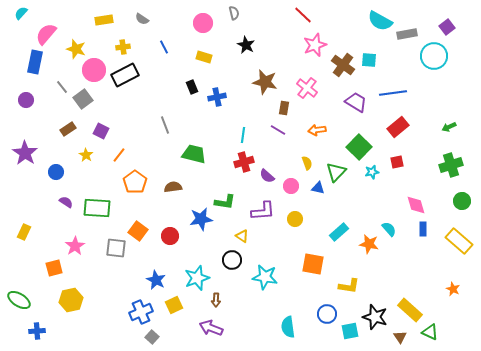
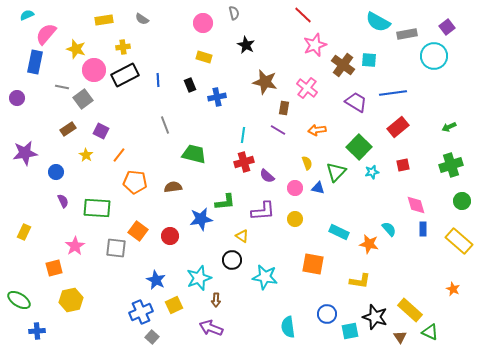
cyan semicircle at (21, 13): moved 6 px right, 2 px down; rotated 24 degrees clockwise
cyan semicircle at (380, 21): moved 2 px left, 1 px down
blue line at (164, 47): moved 6 px left, 33 px down; rotated 24 degrees clockwise
gray line at (62, 87): rotated 40 degrees counterclockwise
black rectangle at (192, 87): moved 2 px left, 2 px up
purple circle at (26, 100): moved 9 px left, 2 px up
purple star at (25, 153): rotated 30 degrees clockwise
red square at (397, 162): moved 6 px right, 3 px down
orange pentagon at (135, 182): rotated 30 degrees counterclockwise
pink circle at (291, 186): moved 4 px right, 2 px down
purple semicircle at (66, 202): moved 3 px left, 1 px up; rotated 32 degrees clockwise
green L-shape at (225, 202): rotated 15 degrees counterclockwise
cyan rectangle at (339, 232): rotated 66 degrees clockwise
cyan star at (197, 278): moved 2 px right
yellow L-shape at (349, 286): moved 11 px right, 5 px up
